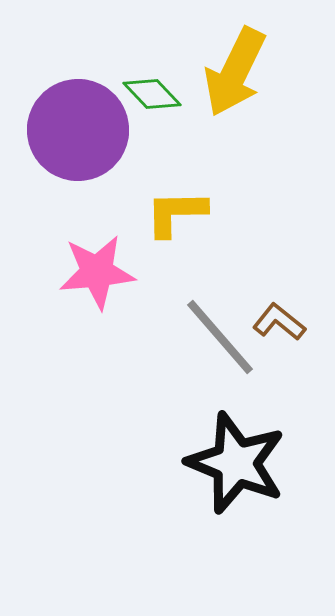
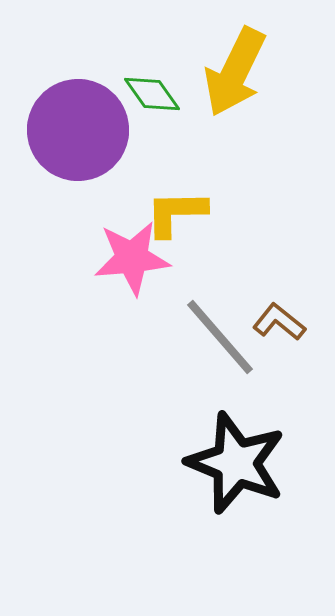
green diamond: rotated 8 degrees clockwise
pink star: moved 35 px right, 14 px up
